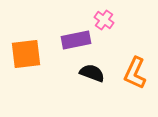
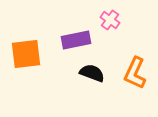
pink cross: moved 6 px right
